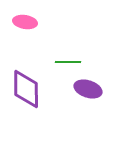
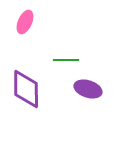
pink ellipse: rotated 75 degrees counterclockwise
green line: moved 2 px left, 2 px up
